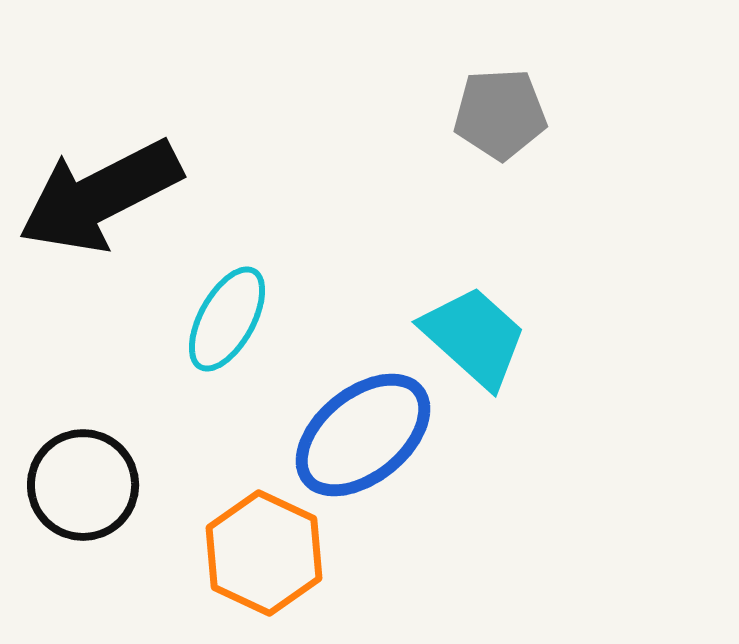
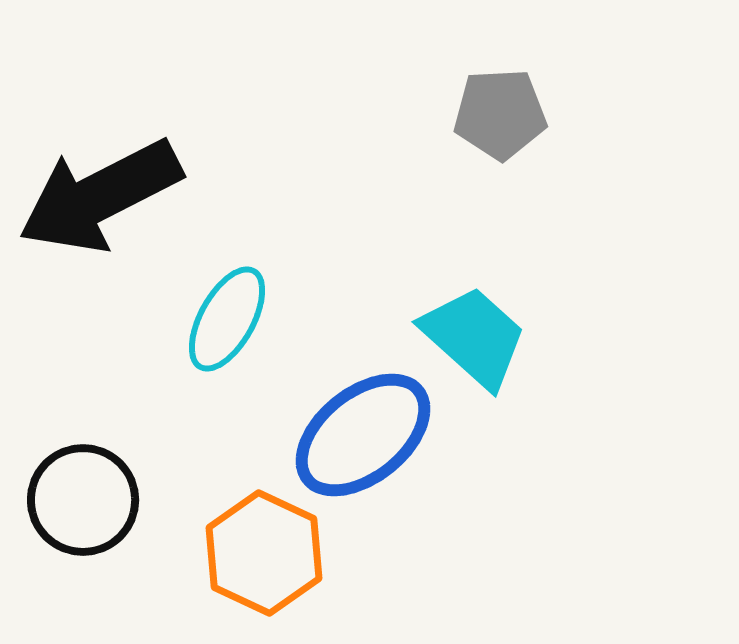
black circle: moved 15 px down
